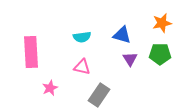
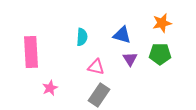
cyan semicircle: rotated 78 degrees counterclockwise
pink triangle: moved 14 px right
